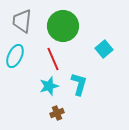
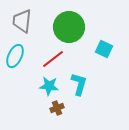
green circle: moved 6 px right, 1 px down
cyan square: rotated 24 degrees counterclockwise
red line: rotated 75 degrees clockwise
cyan star: rotated 24 degrees clockwise
brown cross: moved 5 px up
